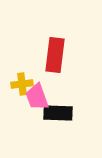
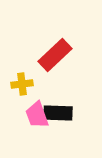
red rectangle: rotated 40 degrees clockwise
pink trapezoid: moved 18 px down
